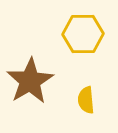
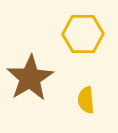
brown star: moved 3 px up
